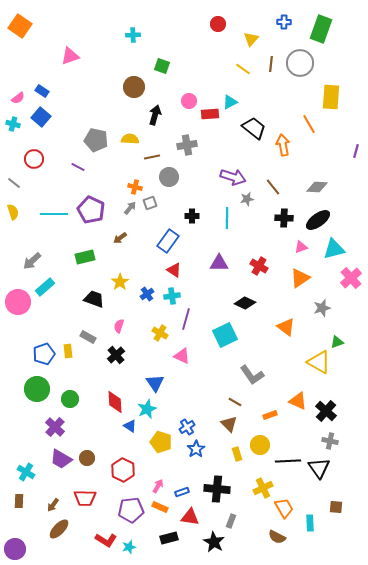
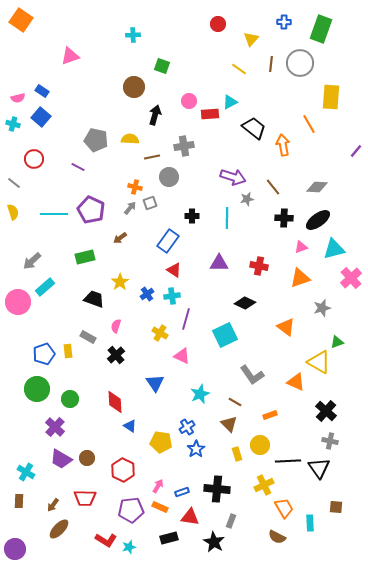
orange square at (20, 26): moved 1 px right, 6 px up
yellow line at (243, 69): moved 4 px left
pink semicircle at (18, 98): rotated 24 degrees clockwise
gray cross at (187, 145): moved 3 px left, 1 px down
purple line at (356, 151): rotated 24 degrees clockwise
red cross at (259, 266): rotated 18 degrees counterclockwise
orange triangle at (300, 278): rotated 15 degrees clockwise
pink semicircle at (119, 326): moved 3 px left
orange triangle at (298, 401): moved 2 px left, 19 px up
cyan star at (147, 409): moved 53 px right, 15 px up
yellow pentagon at (161, 442): rotated 10 degrees counterclockwise
yellow cross at (263, 488): moved 1 px right, 3 px up
